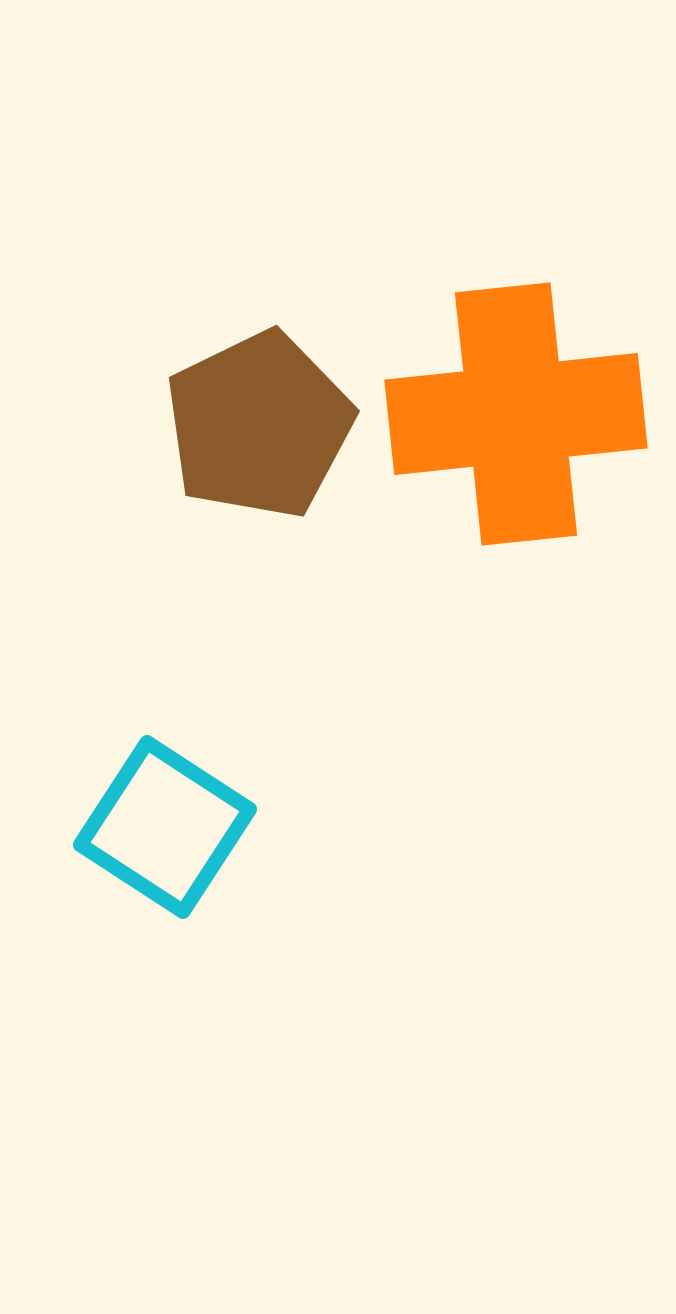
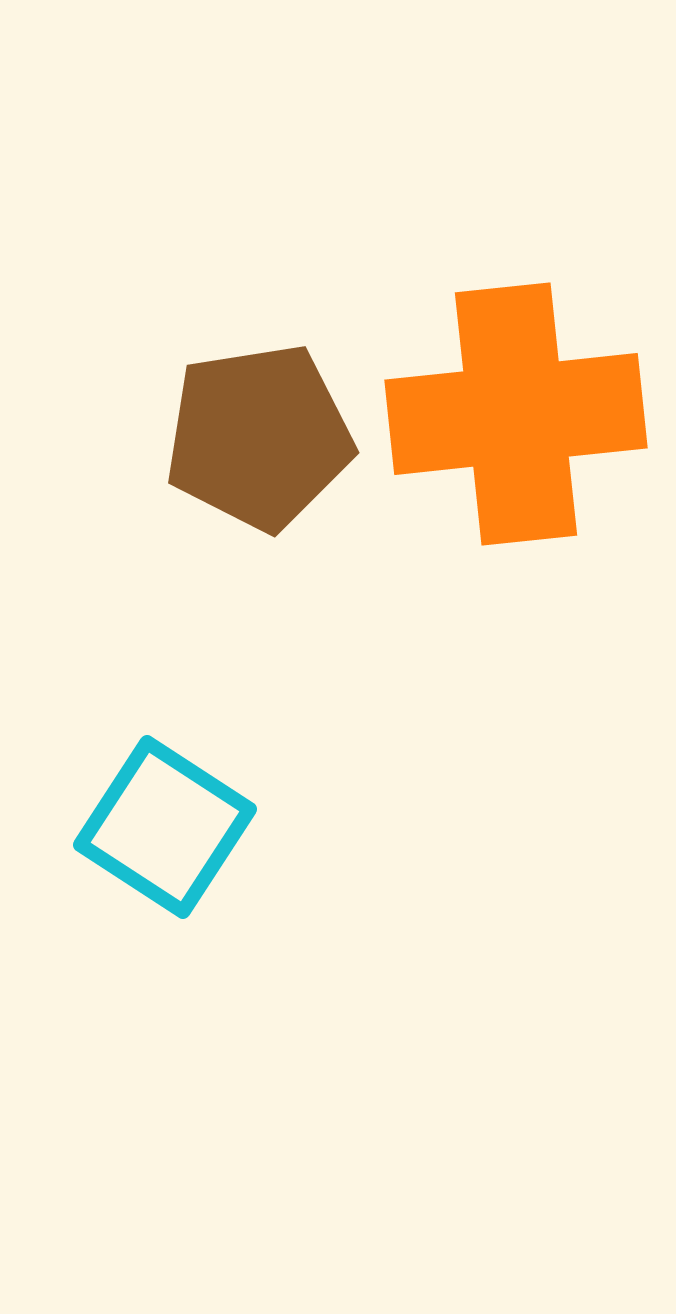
brown pentagon: moved 12 px down; rotated 17 degrees clockwise
